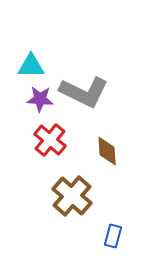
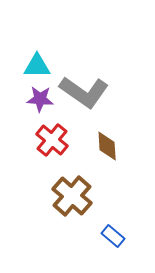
cyan triangle: moved 6 px right
gray L-shape: rotated 9 degrees clockwise
red cross: moved 2 px right
brown diamond: moved 5 px up
blue rectangle: rotated 65 degrees counterclockwise
